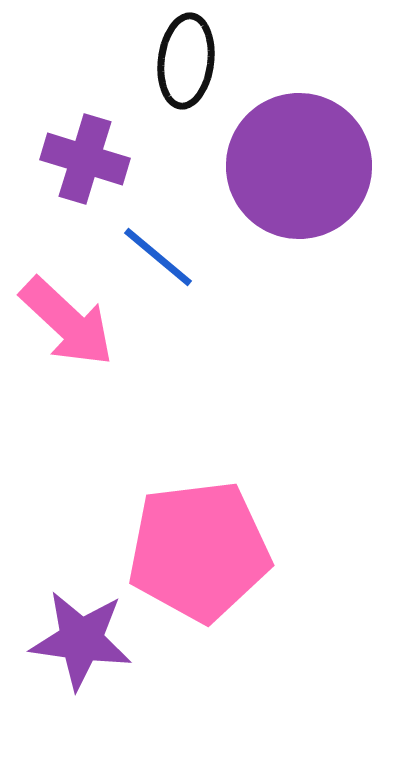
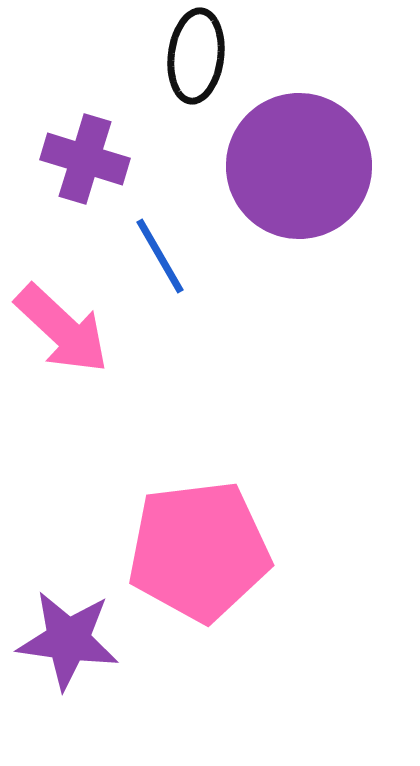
black ellipse: moved 10 px right, 5 px up
blue line: moved 2 px right, 1 px up; rotated 20 degrees clockwise
pink arrow: moved 5 px left, 7 px down
purple star: moved 13 px left
